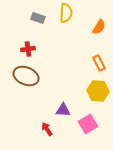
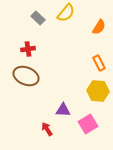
yellow semicircle: rotated 36 degrees clockwise
gray rectangle: rotated 24 degrees clockwise
